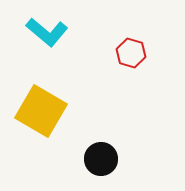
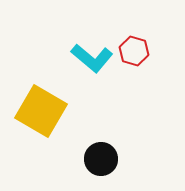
cyan L-shape: moved 45 px right, 26 px down
red hexagon: moved 3 px right, 2 px up
